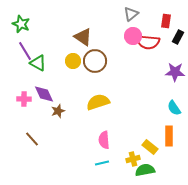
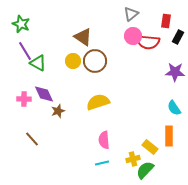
green semicircle: rotated 36 degrees counterclockwise
